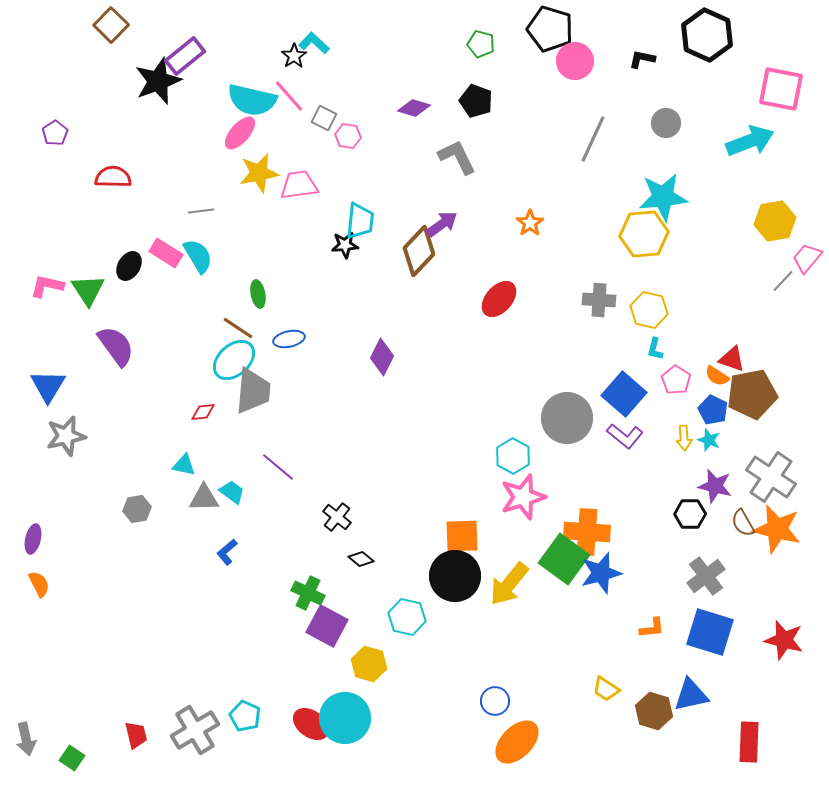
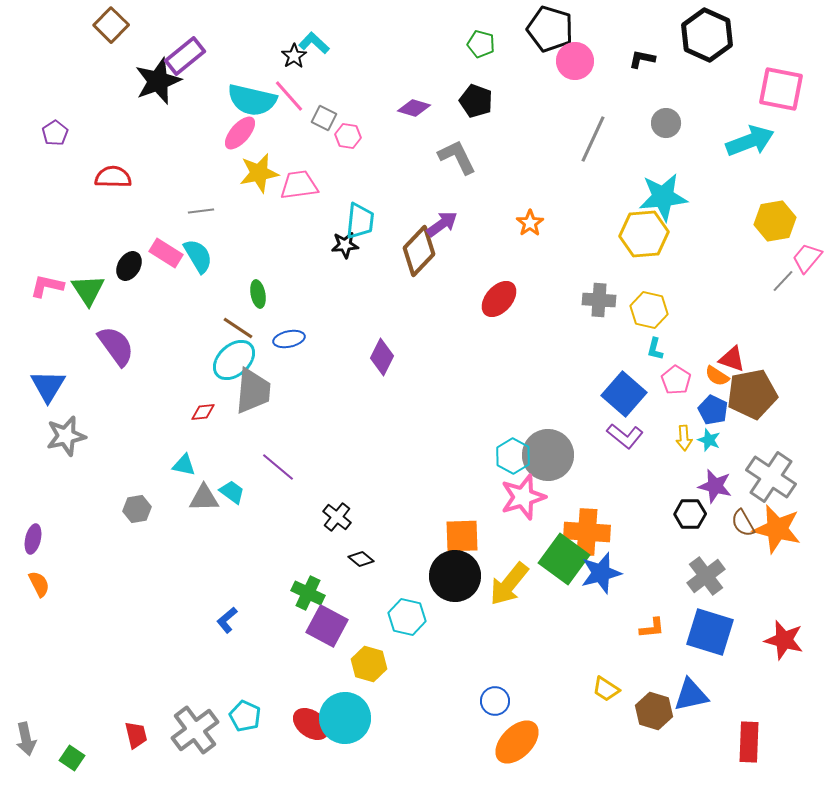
gray circle at (567, 418): moved 19 px left, 37 px down
blue L-shape at (227, 552): moved 68 px down
gray cross at (195, 730): rotated 6 degrees counterclockwise
